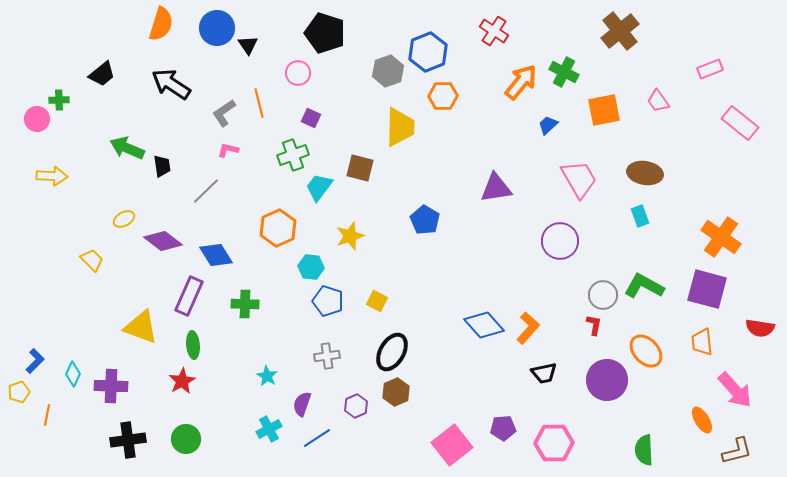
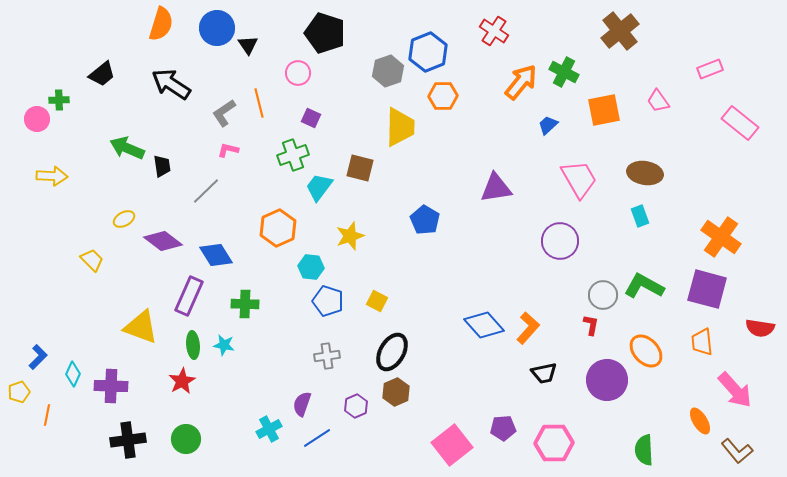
red L-shape at (594, 325): moved 3 px left
blue L-shape at (35, 361): moved 3 px right, 4 px up
cyan star at (267, 376): moved 43 px left, 31 px up; rotated 20 degrees counterclockwise
orange ellipse at (702, 420): moved 2 px left, 1 px down
brown L-shape at (737, 451): rotated 64 degrees clockwise
